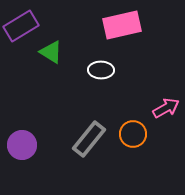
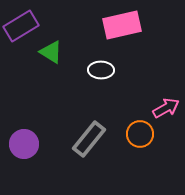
orange circle: moved 7 px right
purple circle: moved 2 px right, 1 px up
